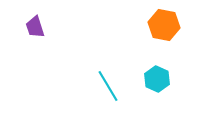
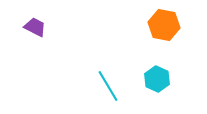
purple trapezoid: rotated 135 degrees clockwise
